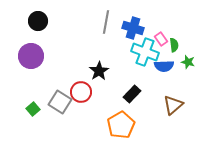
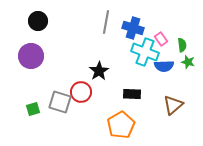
green semicircle: moved 8 px right
black rectangle: rotated 48 degrees clockwise
gray square: rotated 15 degrees counterclockwise
green square: rotated 24 degrees clockwise
